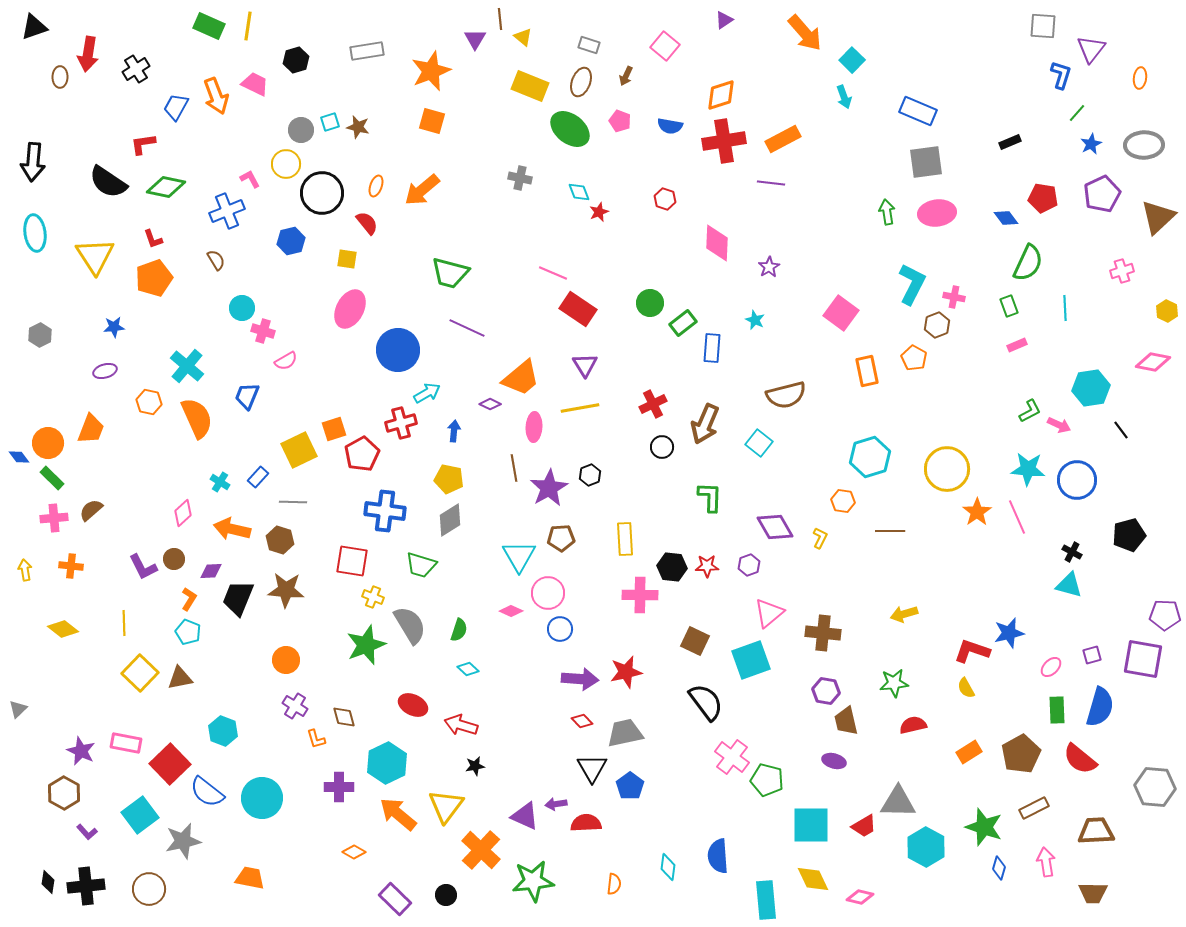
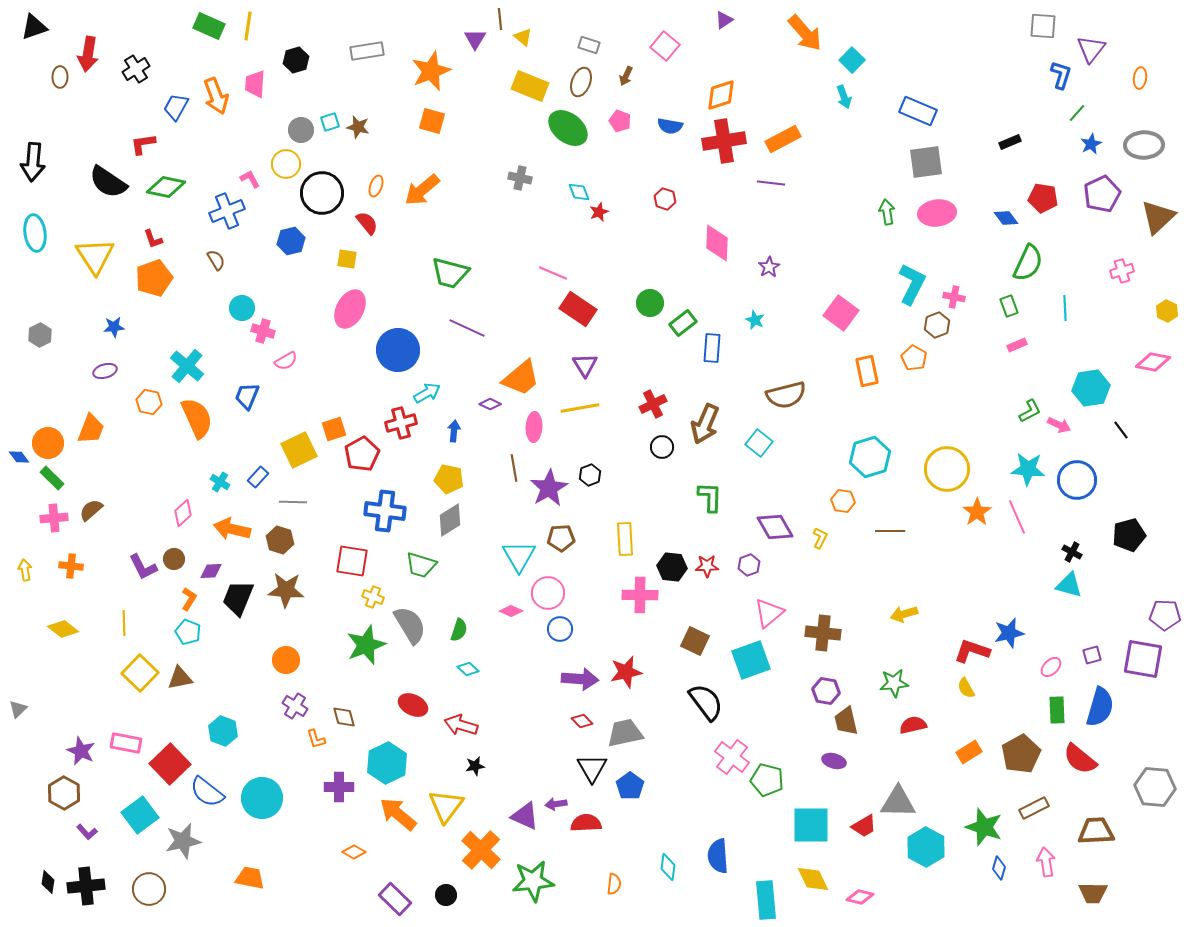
pink trapezoid at (255, 84): rotated 112 degrees counterclockwise
green ellipse at (570, 129): moved 2 px left, 1 px up
